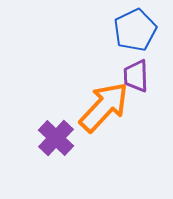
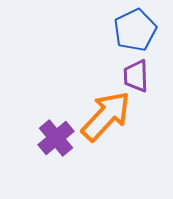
orange arrow: moved 2 px right, 9 px down
purple cross: rotated 6 degrees clockwise
